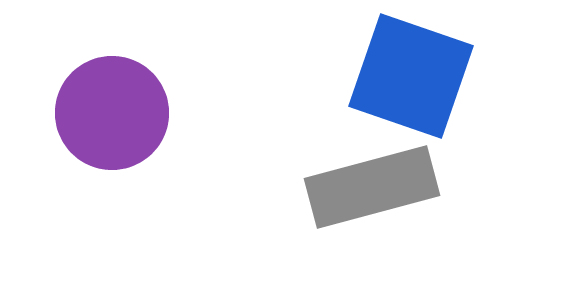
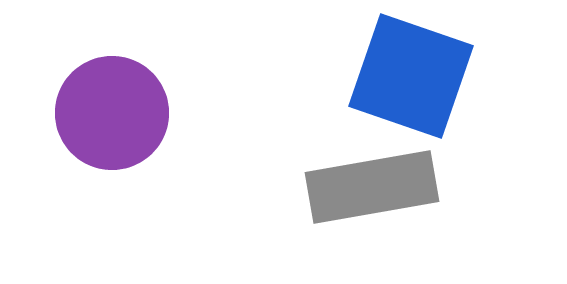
gray rectangle: rotated 5 degrees clockwise
